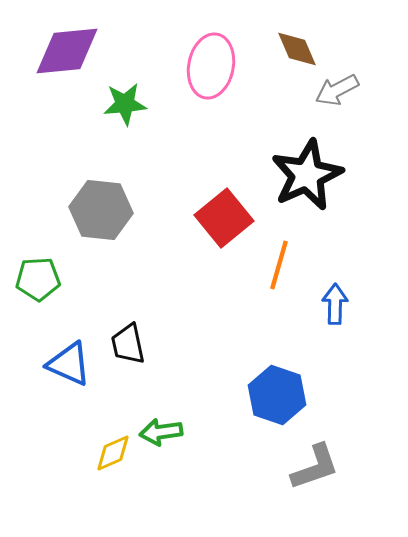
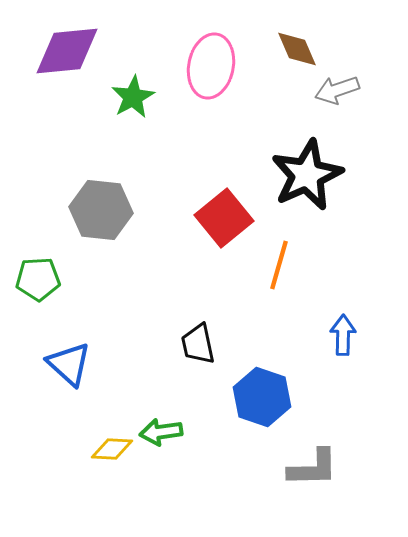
gray arrow: rotated 9 degrees clockwise
green star: moved 8 px right, 7 px up; rotated 24 degrees counterclockwise
blue arrow: moved 8 px right, 31 px down
black trapezoid: moved 70 px right
blue triangle: rotated 18 degrees clockwise
blue hexagon: moved 15 px left, 2 px down
yellow diamond: moved 1 px left, 4 px up; rotated 27 degrees clockwise
gray L-shape: moved 2 px left, 1 px down; rotated 18 degrees clockwise
